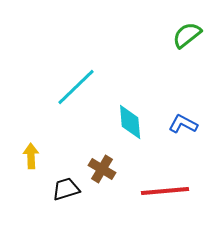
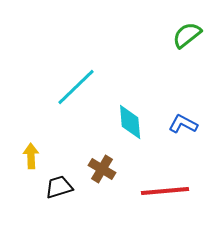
black trapezoid: moved 7 px left, 2 px up
